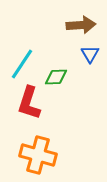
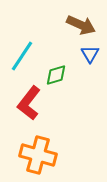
brown arrow: rotated 28 degrees clockwise
cyan line: moved 8 px up
green diamond: moved 2 px up; rotated 15 degrees counterclockwise
red L-shape: rotated 20 degrees clockwise
